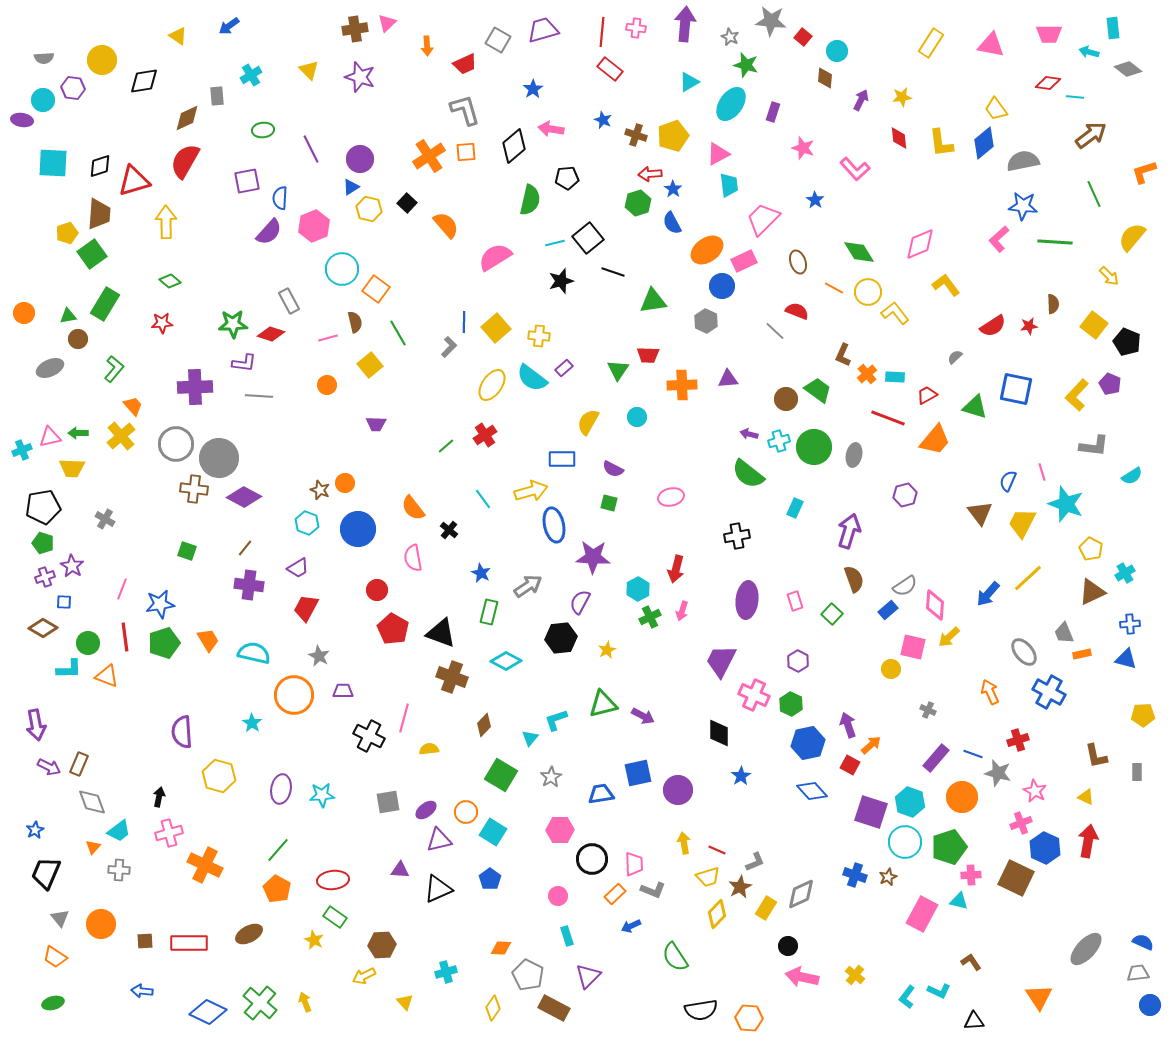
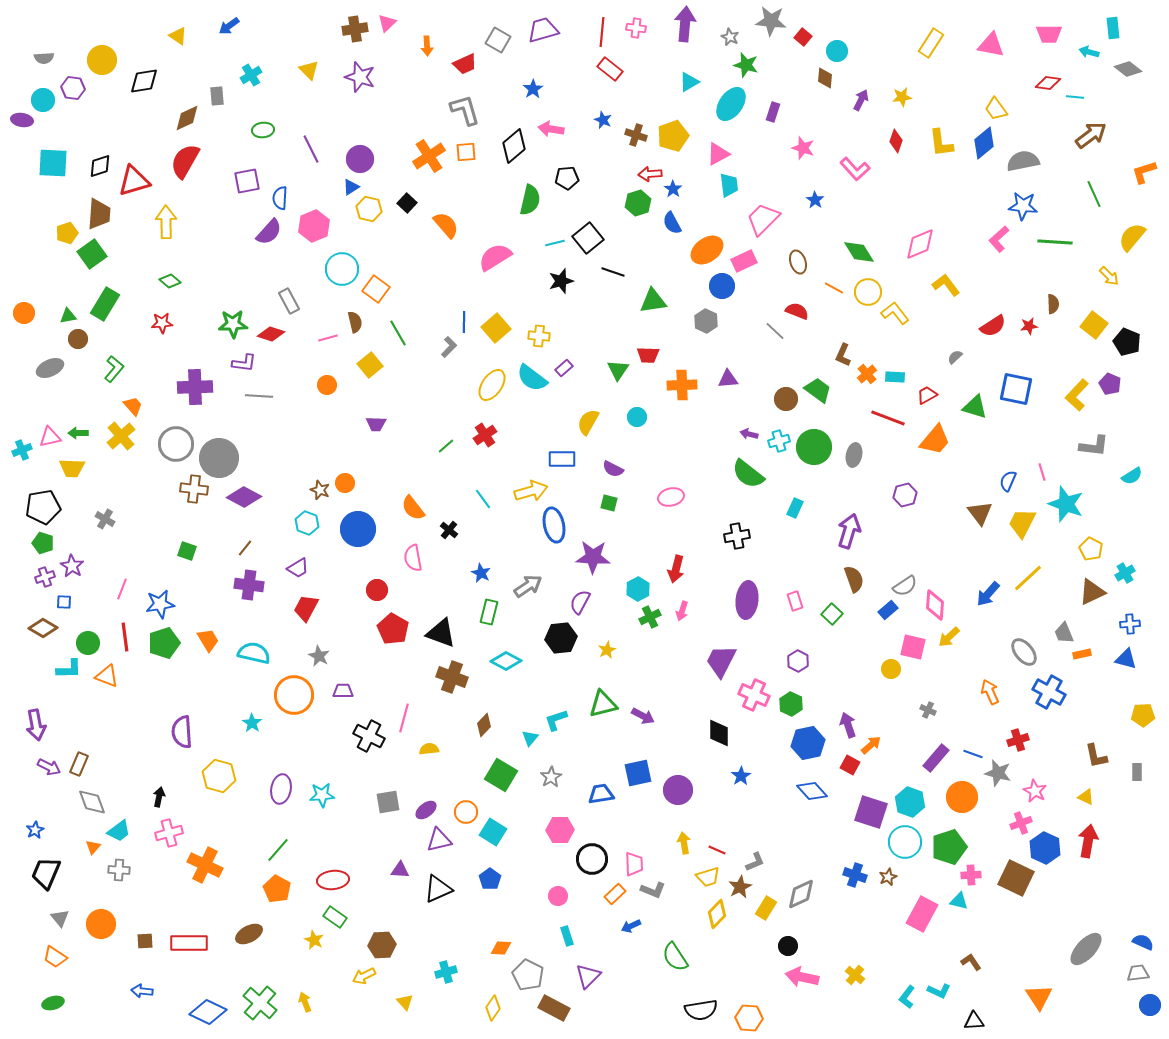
red diamond at (899, 138): moved 3 px left, 3 px down; rotated 25 degrees clockwise
